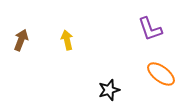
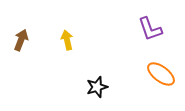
black star: moved 12 px left, 3 px up
